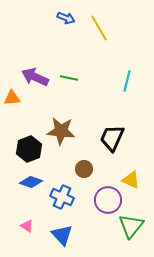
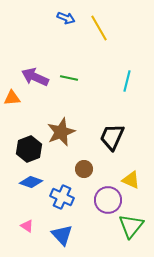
brown star: moved 1 px down; rotated 28 degrees counterclockwise
black trapezoid: moved 1 px up
